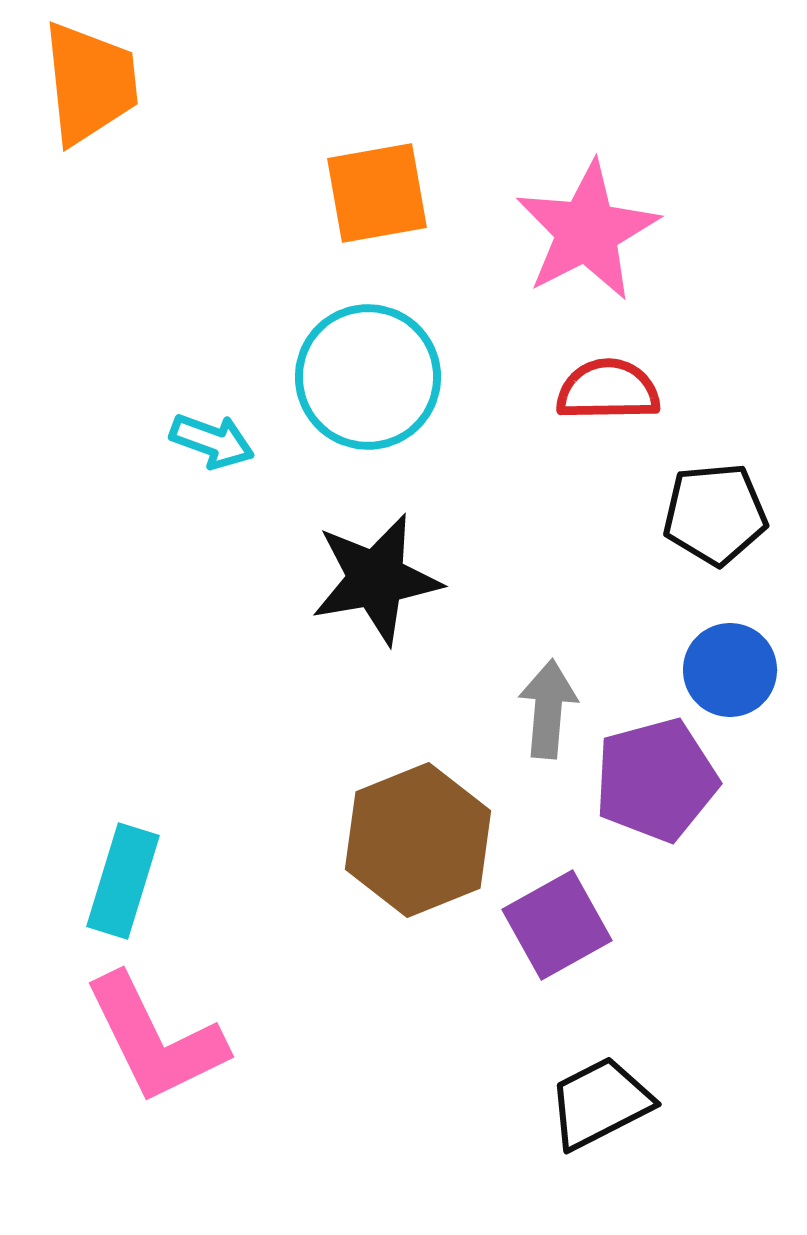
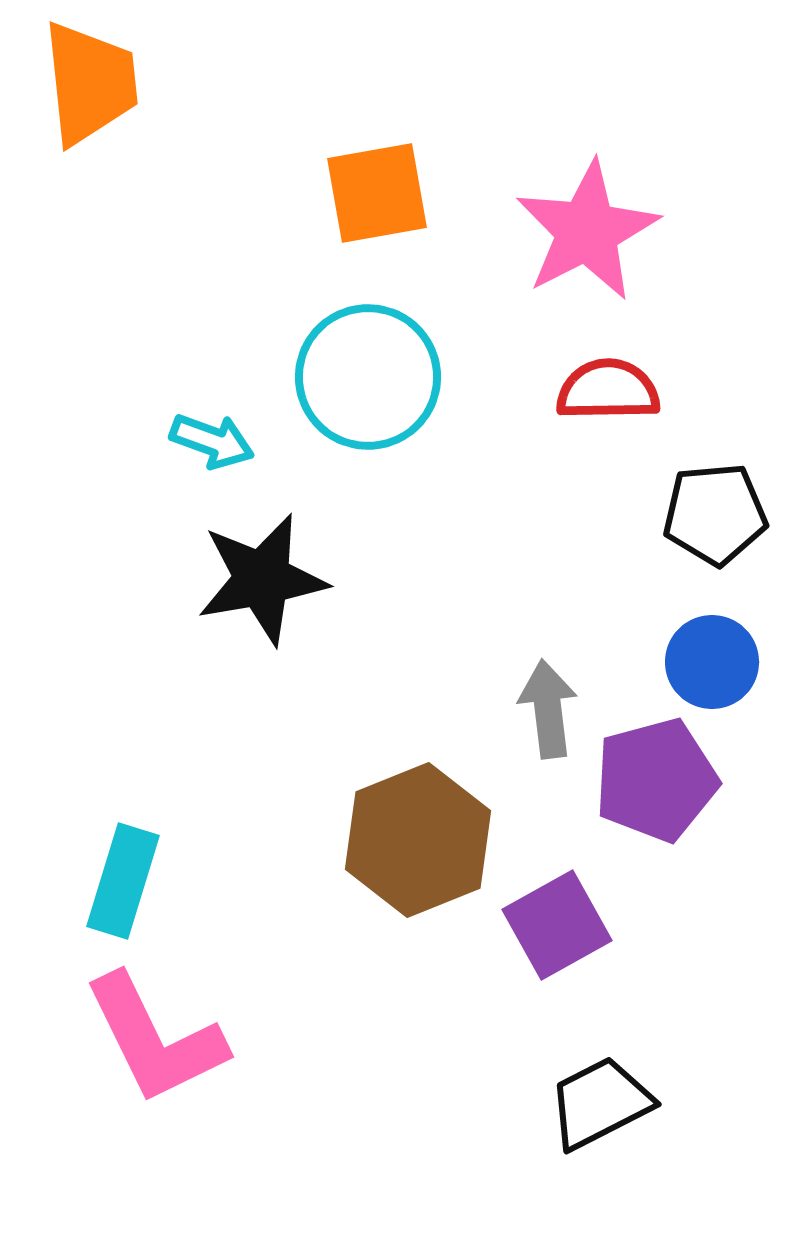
black star: moved 114 px left
blue circle: moved 18 px left, 8 px up
gray arrow: rotated 12 degrees counterclockwise
